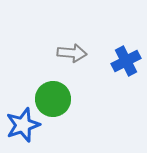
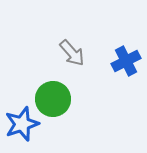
gray arrow: rotated 44 degrees clockwise
blue star: moved 1 px left, 1 px up
